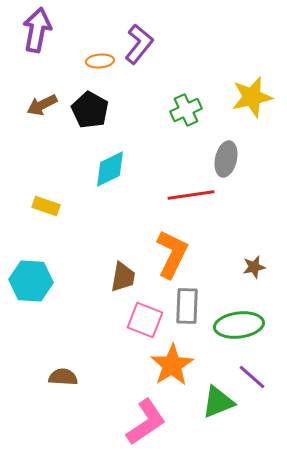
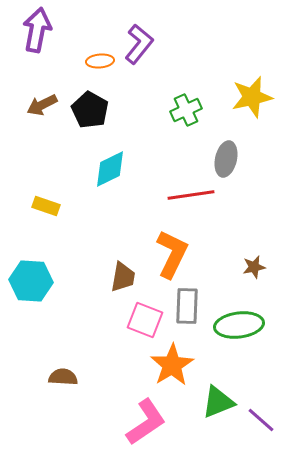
purple line: moved 9 px right, 43 px down
